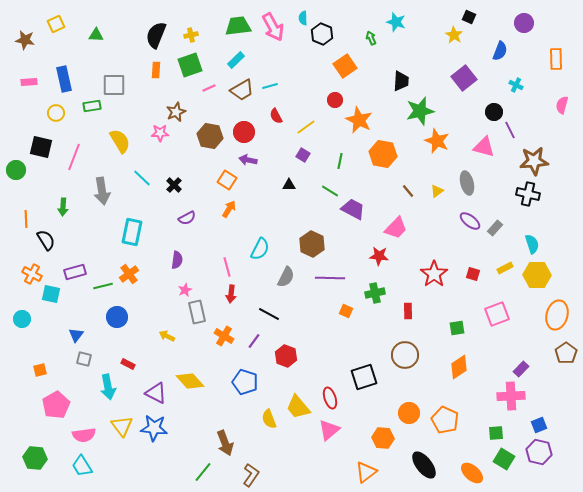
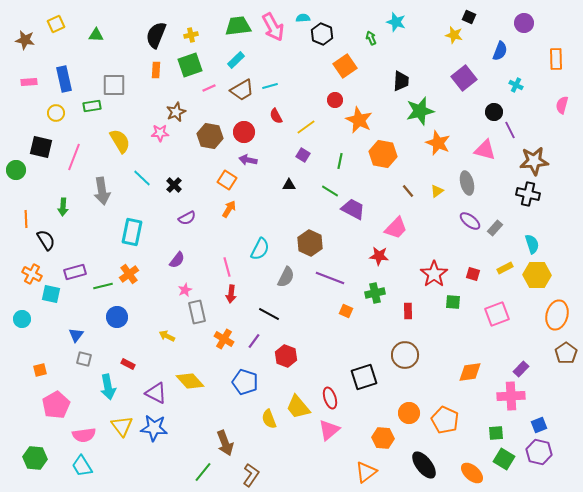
cyan semicircle at (303, 18): rotated 88 degrees clockwise
yellow star at (454, 35): rotated 18 degrees counterclockwise
orange star at (437, 141): moved 1 px right, 2 px down
pink triangle at (484, 147): moved 1 px right, 3 px down
brown hexagon at (312, 244): moved 2 px left, 1 px up
purple semicircle at (177, 260): rotated 30 degrees clockwise
purple line at (330, 278): rotated 20 degrees clockwise
green square at (457, 328): moved 4 px left, 26 px up; rotated 14 degrees clockwise
orange cross at (224, 336): moved 3 px down
orange diamond at (459, 367): moved 11 px right, 5 px down; rotated 25 degrees clockwise
